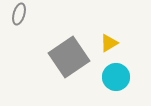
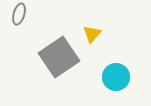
yellow triangle: moved 17 px left, 9 px up; rotated 18 degrees counterclockwise
gray square: moved 10 px left
